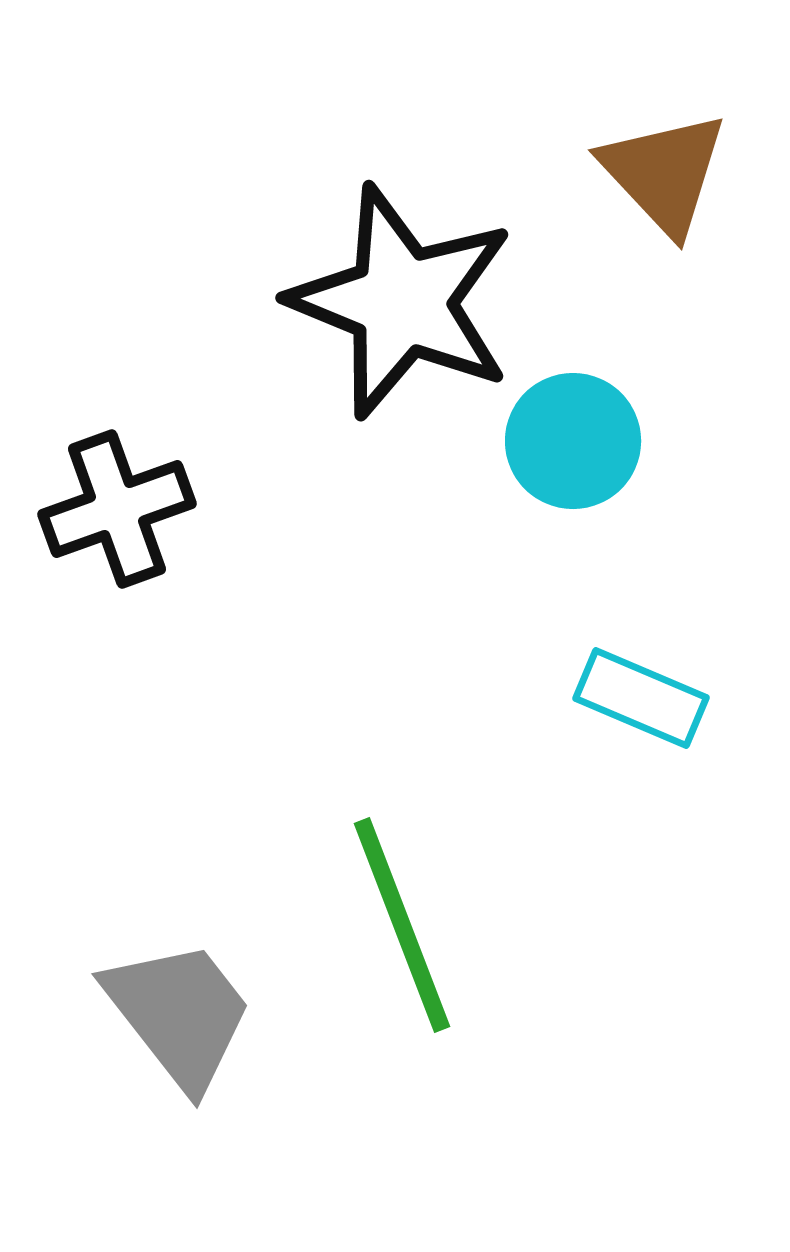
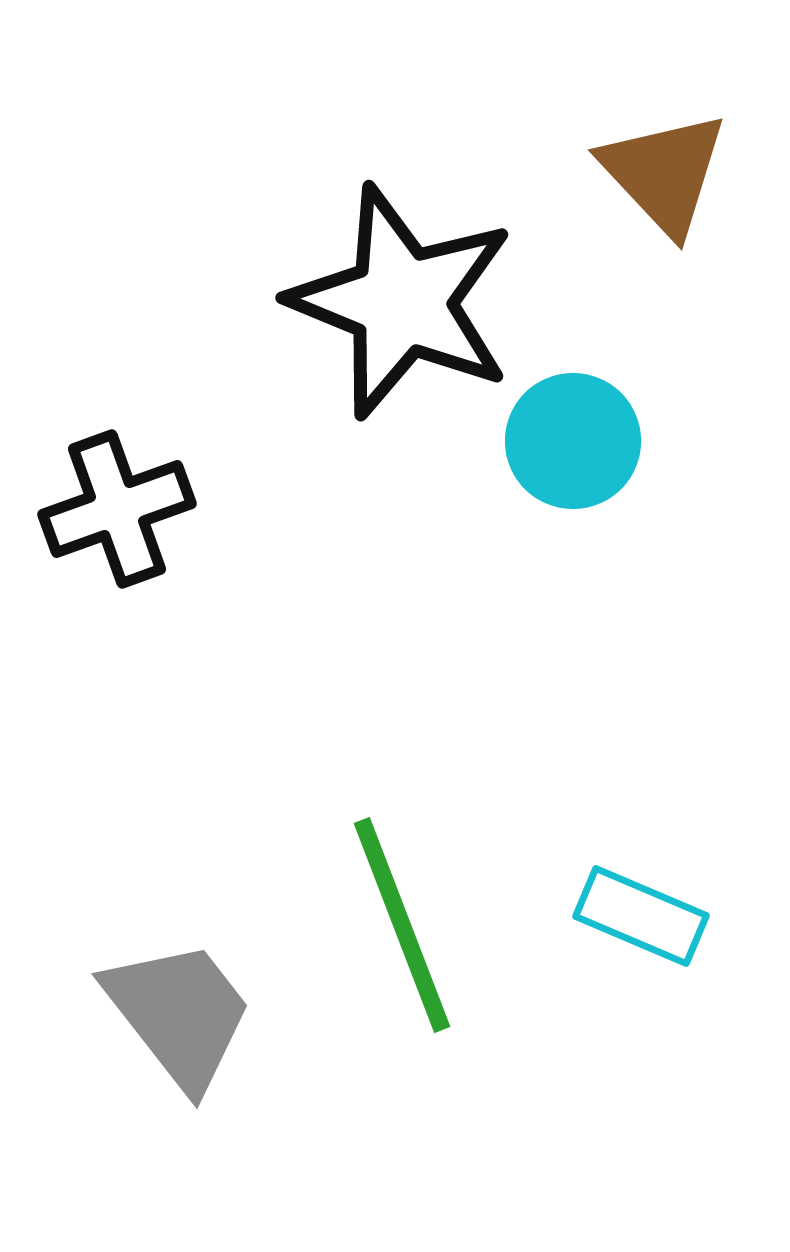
cyan rectangle: moved 218 px down
